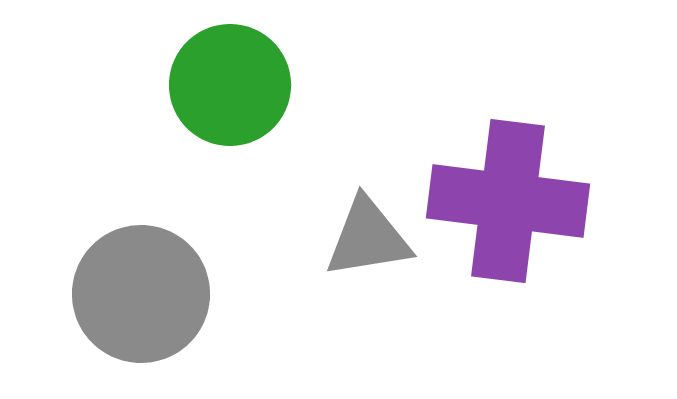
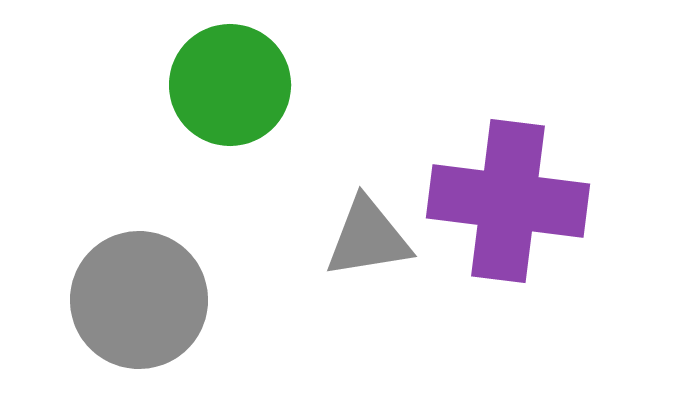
gray circle: moved 2 px left, 6 px down
